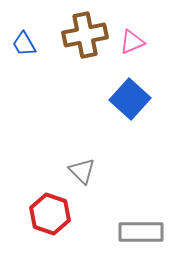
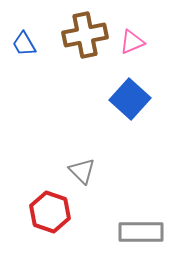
red hexagon: moved 2 px up
